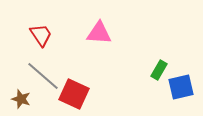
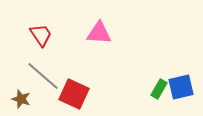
green rectangle: moved 19 px down
